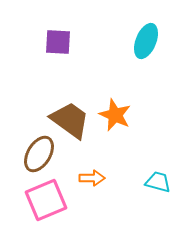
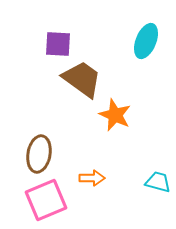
purple square: moved 2 px down
brown trapezoid: moved 12 px right, 41 px up
brown ellipse: rotated 21 degrees counterclockwise
